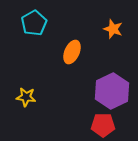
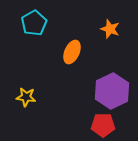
orange star: moved 3 px left
